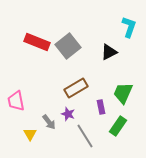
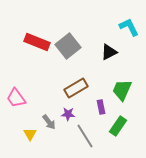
cyan L-shape: rotated 45 degrees counterclockwise
green trapezoid: moved 1 px left, 3 px up
pink trapezoid: moved 3 px up; rotated 25 degrees counterclockwise
purple star: rotated 16 degrees counterclockwise
